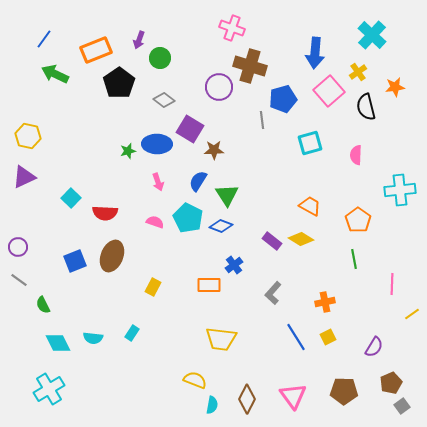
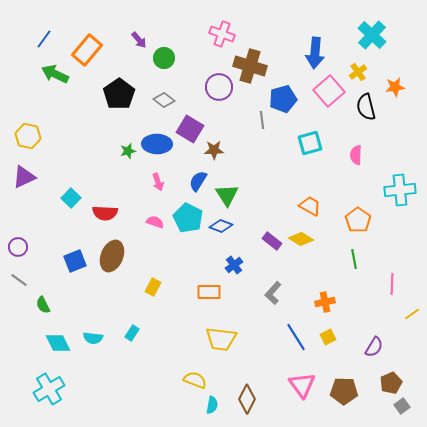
pink cross at (232, 28): moved 10 px left, 6 px down
purple arrow at (139, 40): rotated 60 degrees counterclockwise
orange rectangle at (96, 50): moved 9 px left; rotated 28 degrees counterclockwise
green circle at (160, 58): moved 4 px right
black pentagon at (119, 83): moved 11 px down
orange rectangle at (209, 285): moved 7 px down
pink triangle at (293, 396): moved 9 px right, 11 px up
